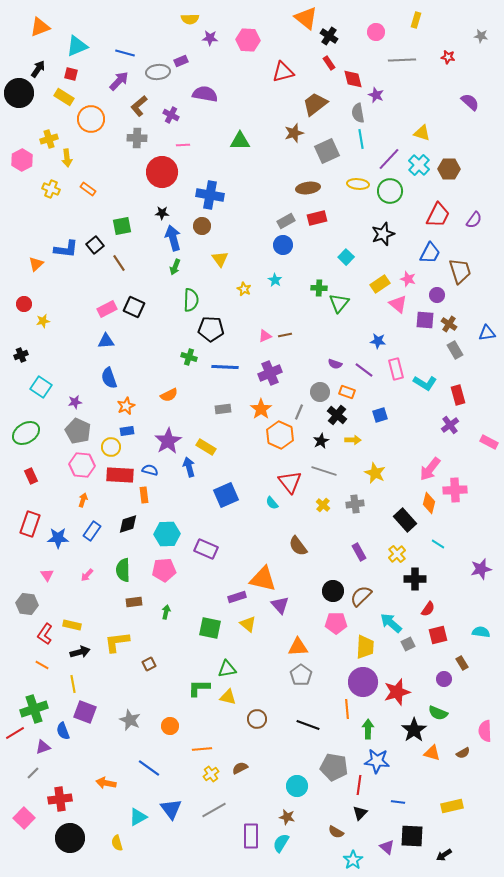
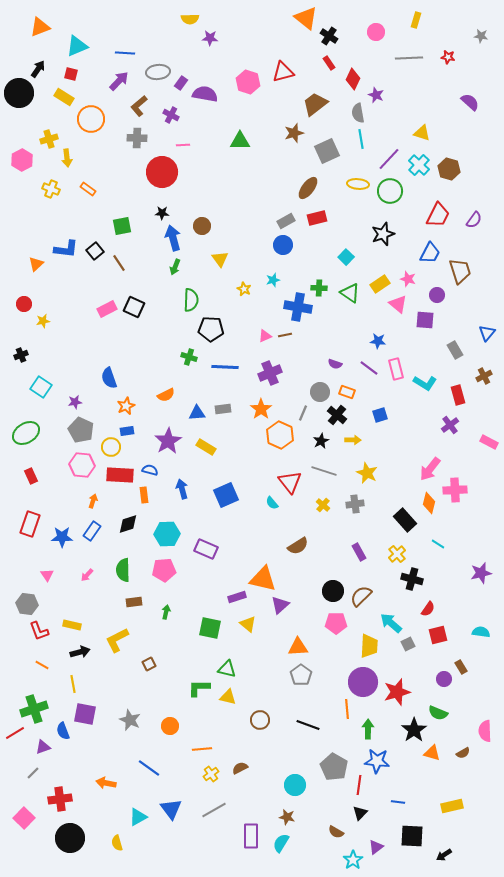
pink hexagon at (248, 40): moved 42 px down; rotated 15 degrees clockwise
blue line at (125, 53): rotated 12 degrees counterclockwise
gray line at (402, 60): moved 7 px right, 2 px up
purple rectangle at (181, 61): moved 22 px down; rotated 32 degrees counterclockwise
red diamond at (353, 79): rotated 40 degrees clockwise
brown hexagon at (449, 169): rotated 15 degrees clockwise
brown ellipse at (308, 188): rotated 45 degrees counterclockwise
blue cross at (210, 195): moved 88 px right, 112 px down
black square at (95, 245): moved 6 px down
cyan star at (275, 280): moved 2 px left; rotated 24 degrees clockwise
green triangle at (339, 303): moved 11 px right, 10 px up; rotated 35 degrees counterclockwise
brown cross at (449, 324): moved 35 px right, 52 px down; rotated 28 degrees clockwise
blue triangle at (487, 333): rotated 42 degrees counterclockwise
blue triangle at (106, 341): moved 91 px right, 72 px down
purple line at (364, 370): moved 5 px right, 2 px up
orange semicircle at (169, 395): moved 3 px left
gray line at (299, 412): moved 4 px right, 1 px down
gray pentagon at (78, 431): moved 3 px right, 1 px up
blue arrow at (189, 467): moved 7 px left, 22 px down
yellow star at (375, 473): moved 8 px left
orange arrow at (83, 500): moved 10 px right, 1 px down
blue star at (58, 538): moved 4 px right, 1 px up
brown semicircle at (298, 546): rotated 85 degrees counterclockwise
purple star at (481, 569): moved 4 px down
black cross at (415, 579): moved 3 px left; rotated 15 degrees clockwise
purple triangle at (280, 605): rotated 30 degrees clockwise
red L-shape at (45, 634): moved 6 px left, 3 px up; rotated 55 degrees counterclockwise
yellow L-shape at (117, 642): moved 2 px up; rotated 20 degrees counterclockwise
yellow trapezoid at (365, 647): moved 4 px right, 1 px up
brown rectangle at (462, 663): moved 1 px left, 4 px down
green triangle at (227, 669): rotated 24 degrees clockwise
purple square at (85, 712): moved 2 px down; rotated 10 degrees counterclockwise
brown circle at (257, 719): moved 3 px right, 1 px down
gray pentagon at (334, 767): rotated 20 degrees clockwise
cyan circle at (297, 786): moved 2 px left, 1 px up
purple triangle at (387, 847): moved 11 px left; rotated 42 degrees clockwise
